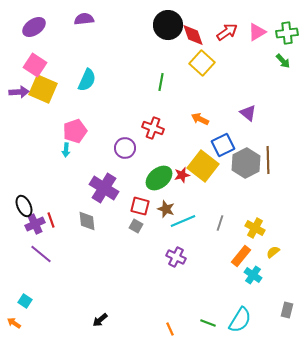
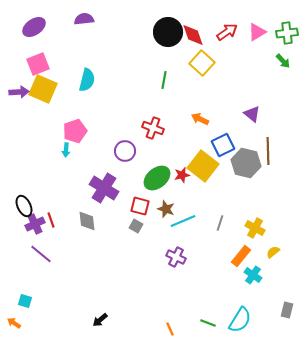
black circle at (168, 25): moved 7 px down
pink square at (35, 65): moved 3 px right, 1 px up; rotated 35 degrees clockwise
cyan semicircle at (87, 80): rotated 10 degrees counterclockwise
green line at (161, 82): moved 3 px right, 2 px up
purple triangle at (248, 113): moved 4 px right, 1 px down
purple circle at (125, 148): moved 3 px down
brown line at (268, 160): moved 9 px up
gray hexagon at (246, 163): rotated 20 degrees counterclockwise
green ellipse at (159, 178): moved 2 px left
cyan square at (25, 301): rotated 16 degrees counterclockwise
